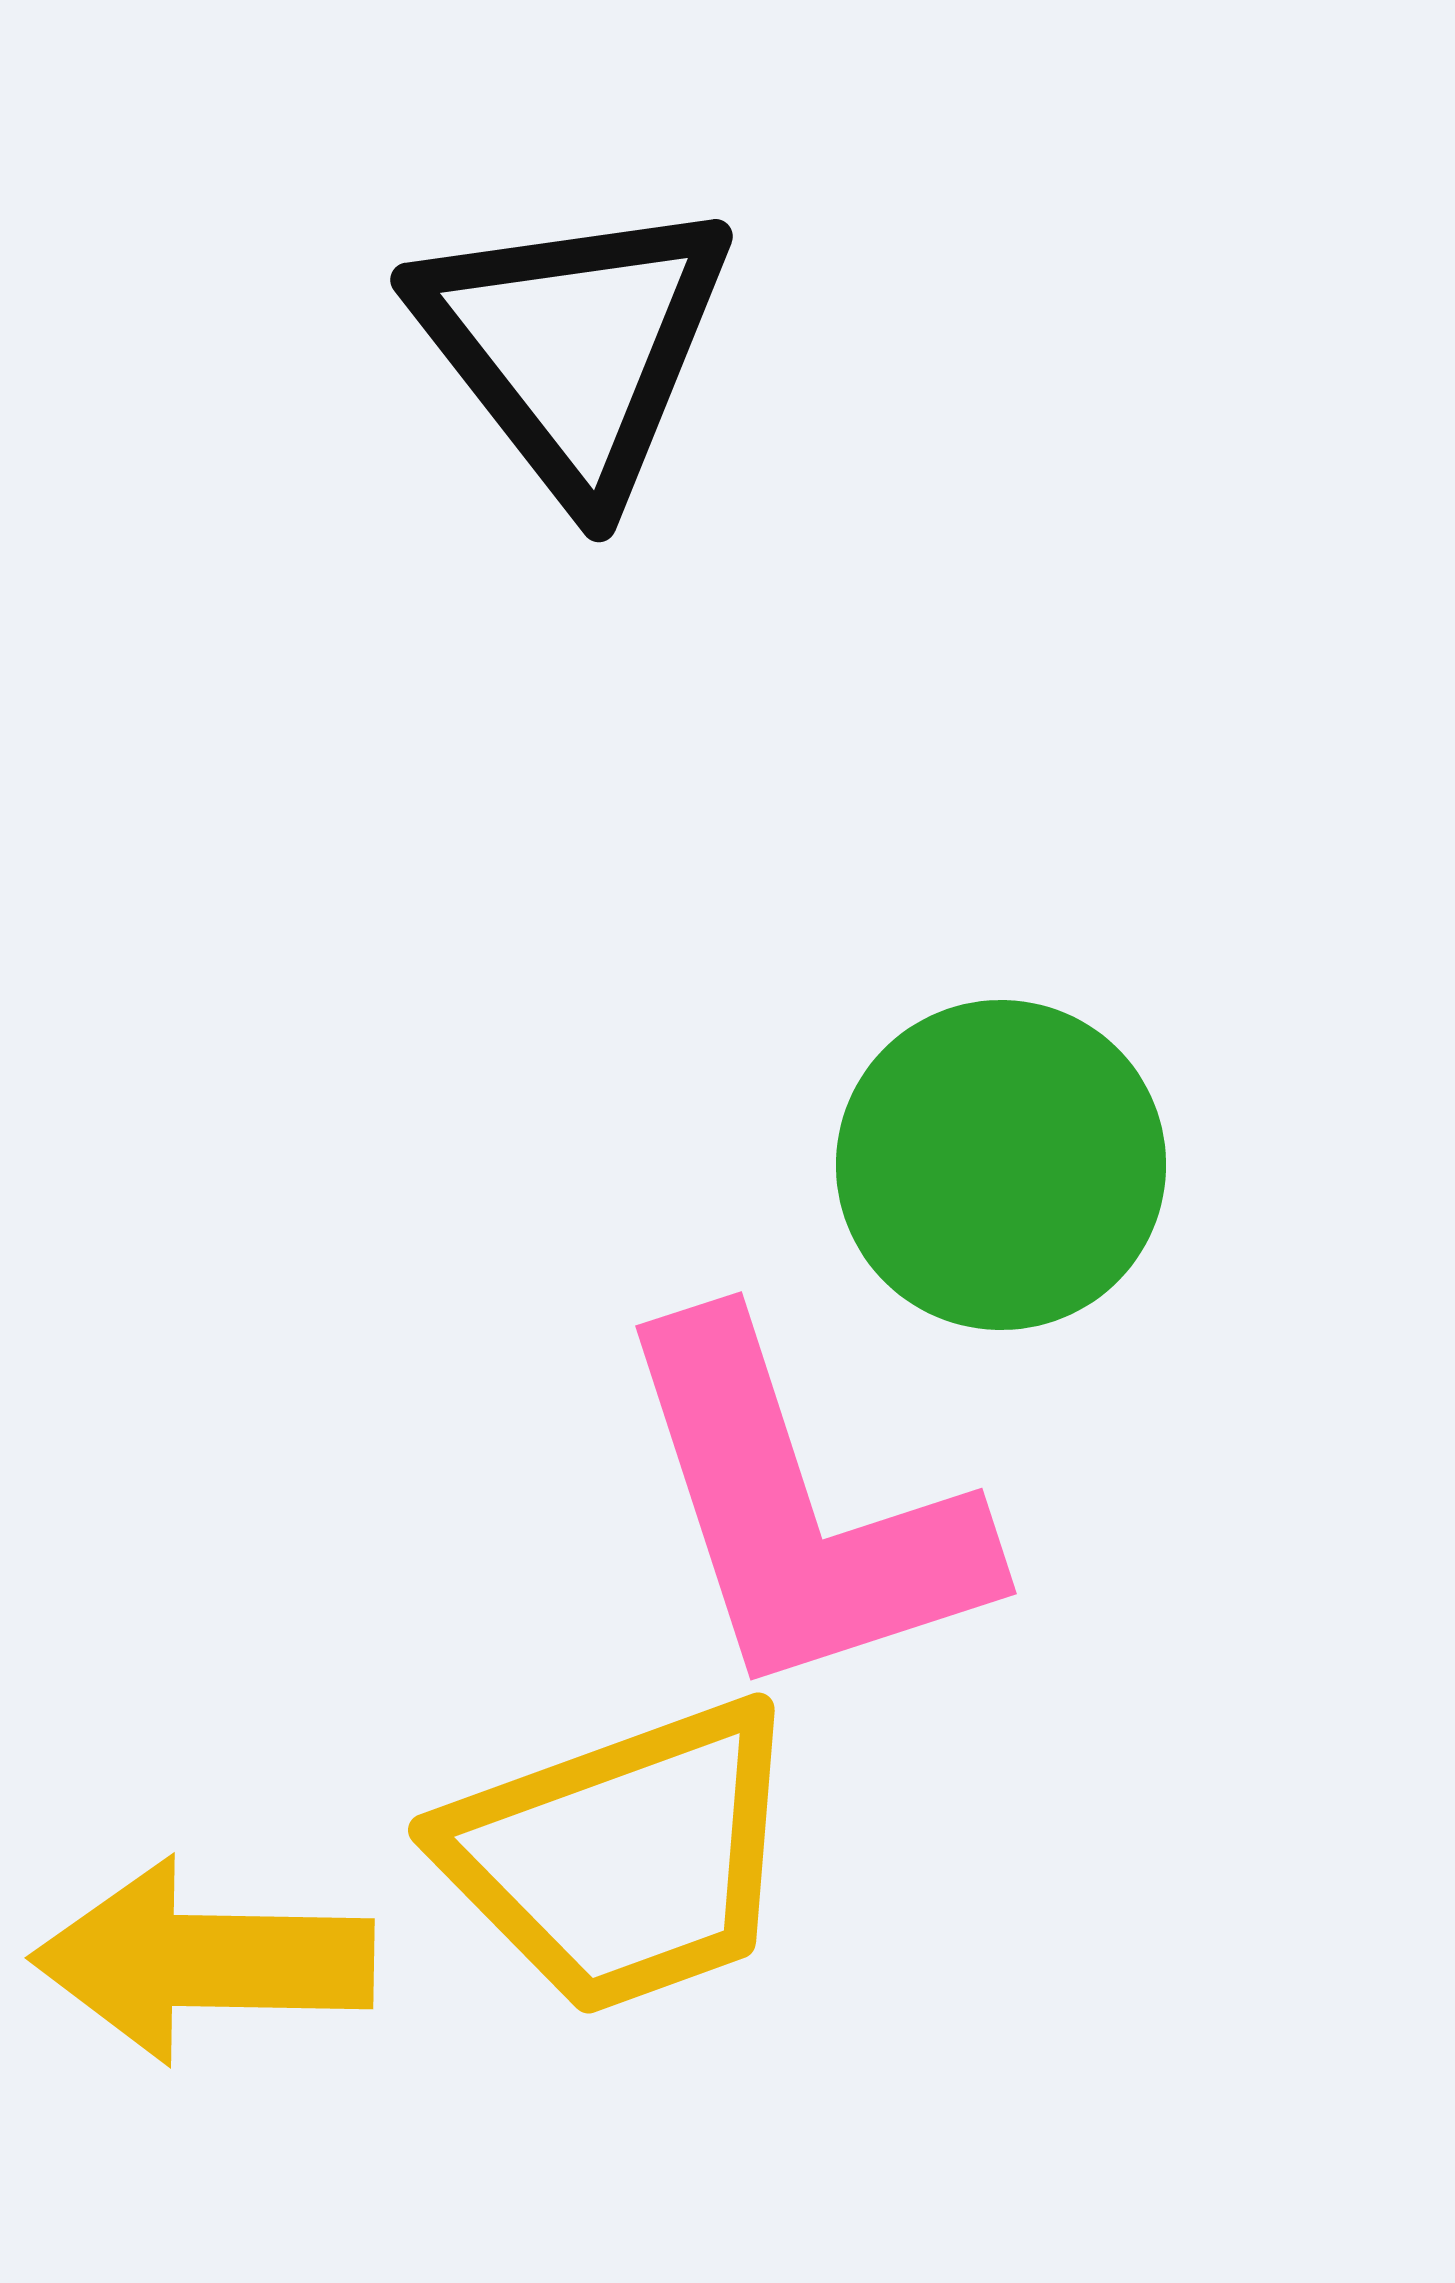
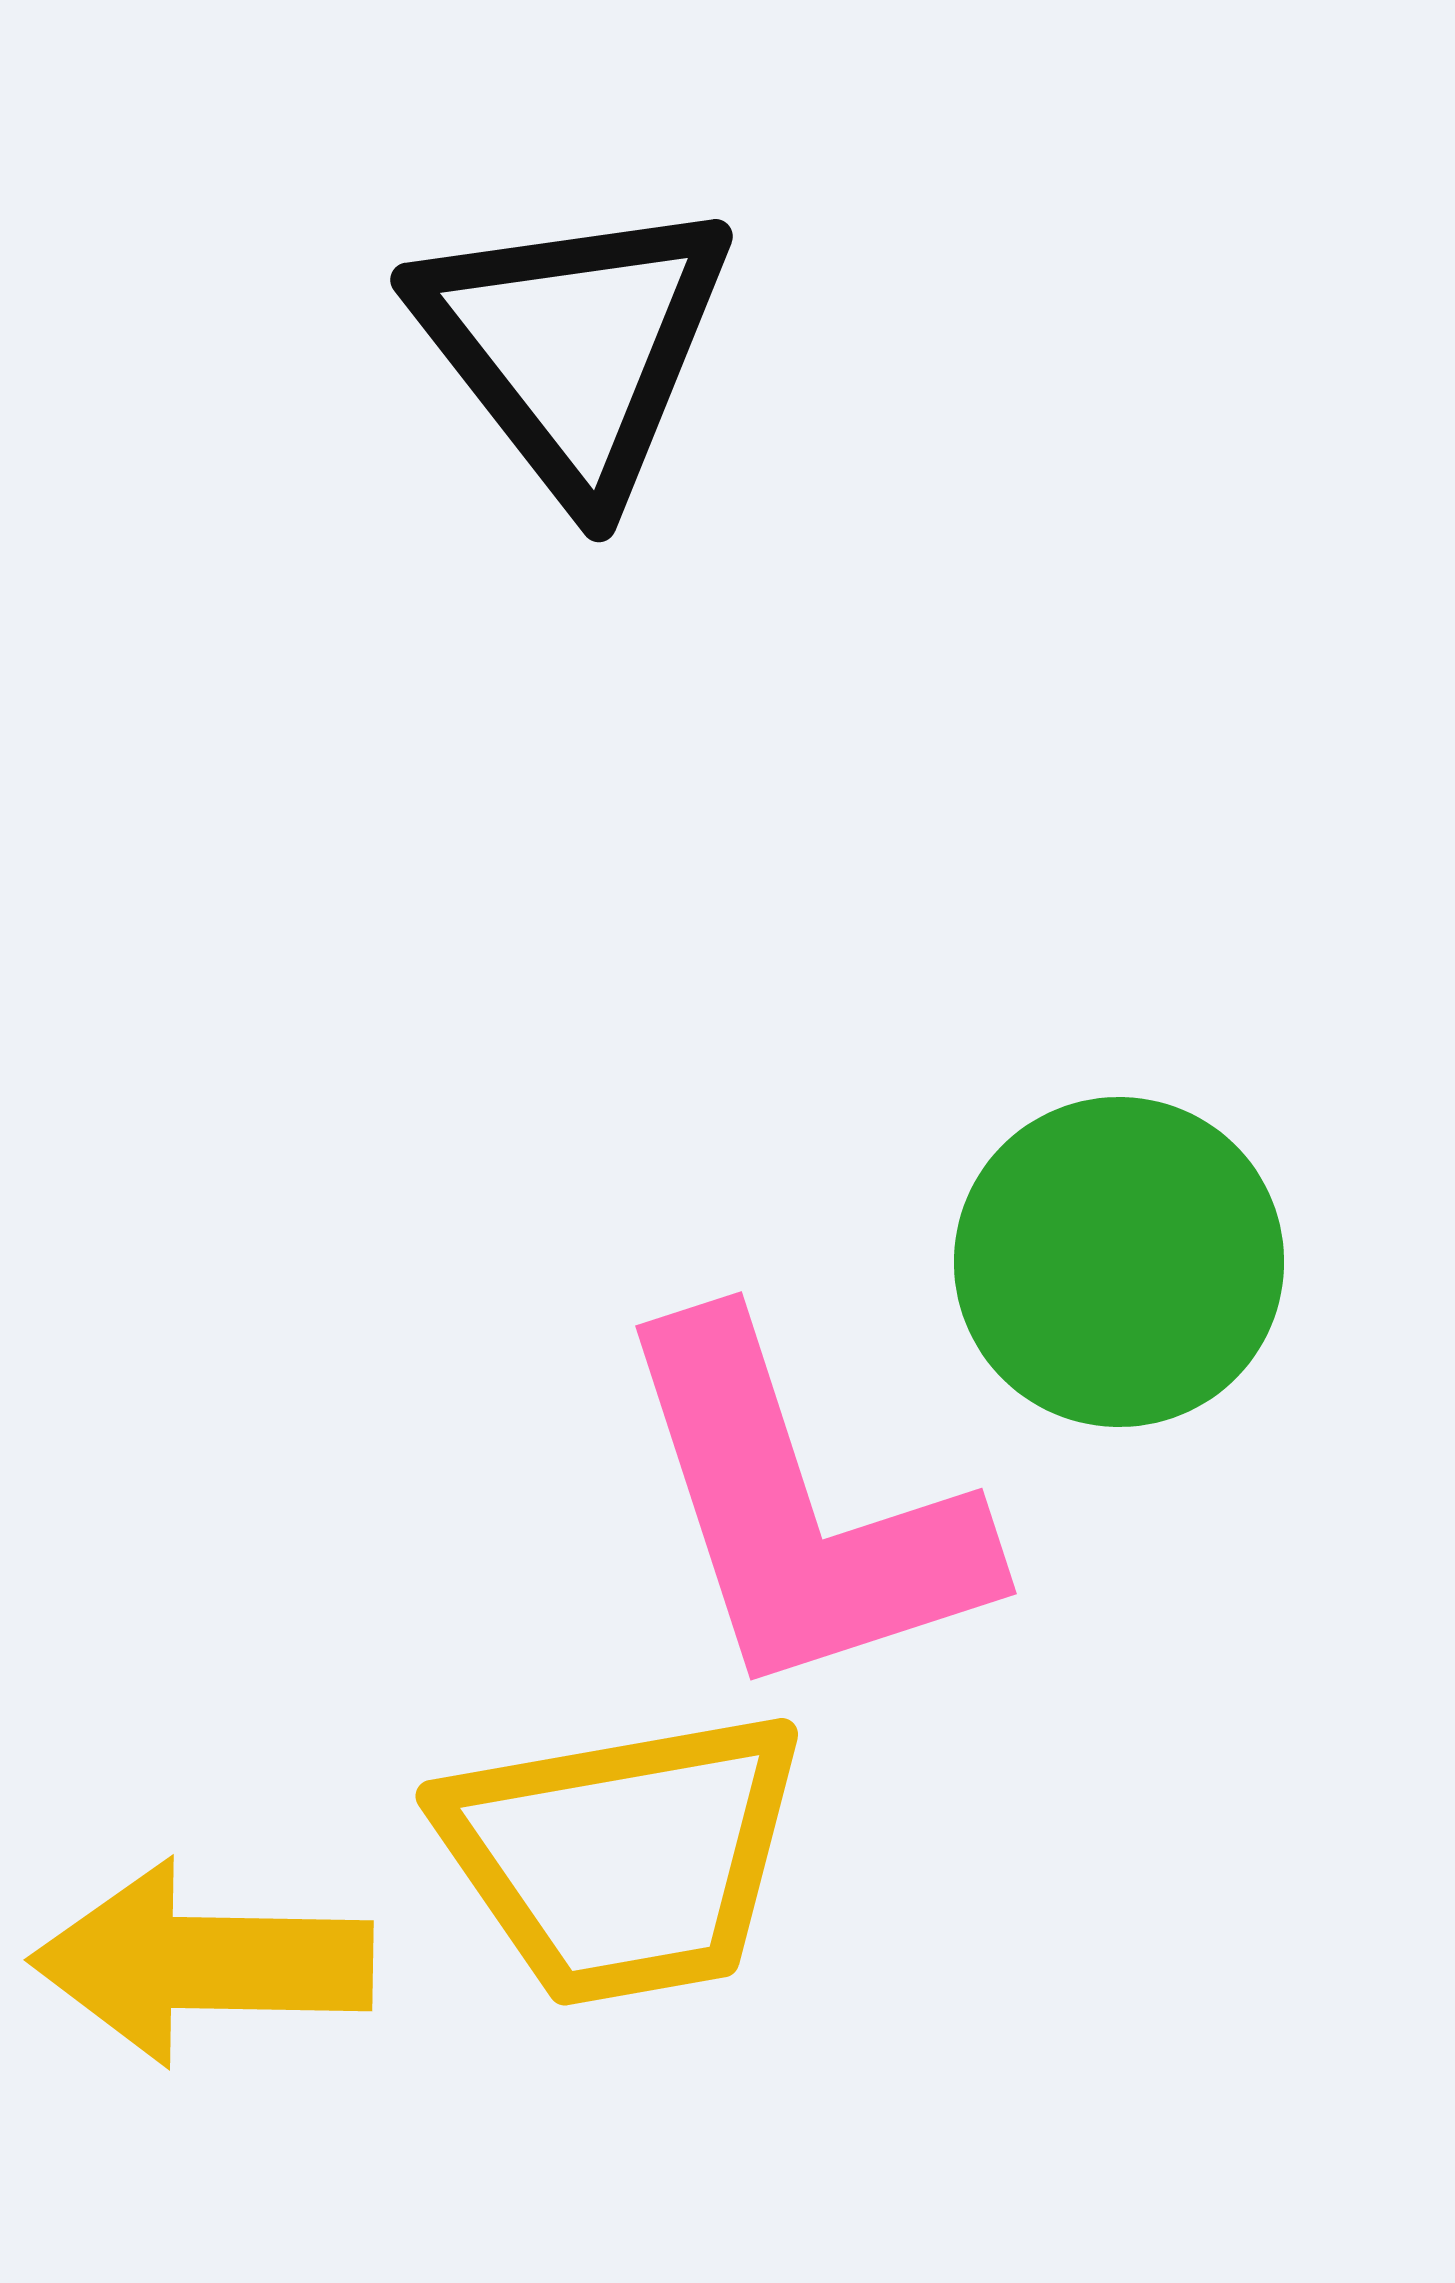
green circle: moved 118 px right, 97 px down
yellow trapezoid: rotated 10 degrees clockwise
yellow arrow: moved 1 px left, 2 px down
